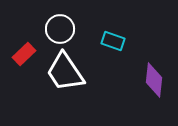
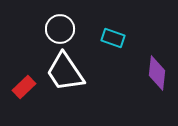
cyan rectangle: moved 3 px up
red rectangle: moved 33 px down
purple diamond: moved 3 px right, 7 px up
